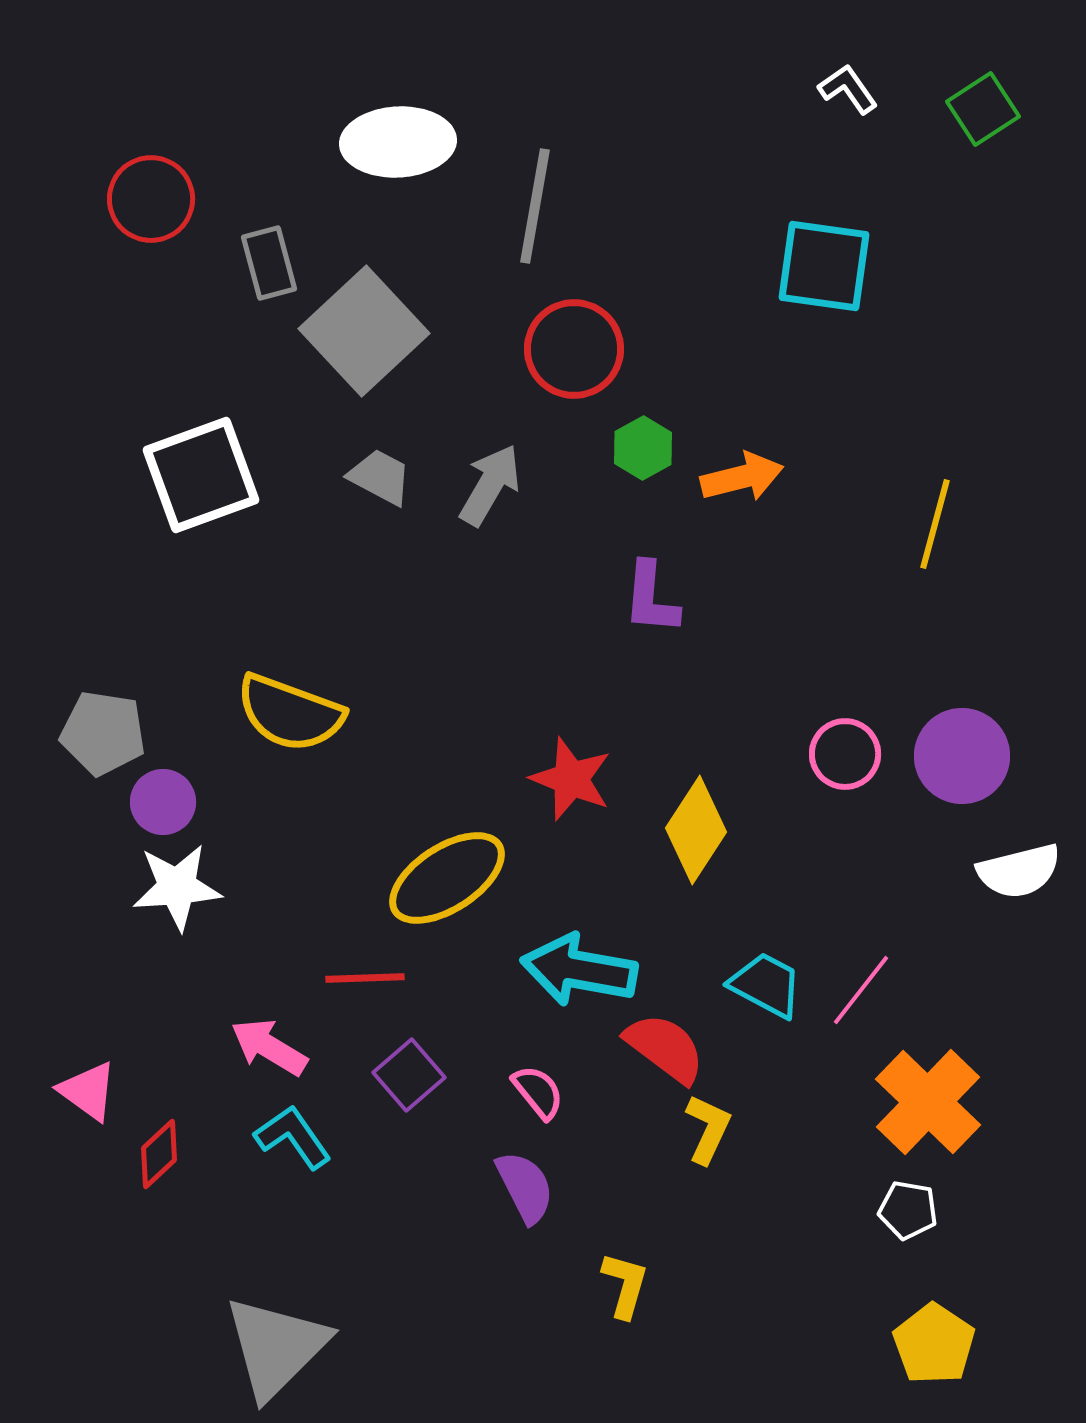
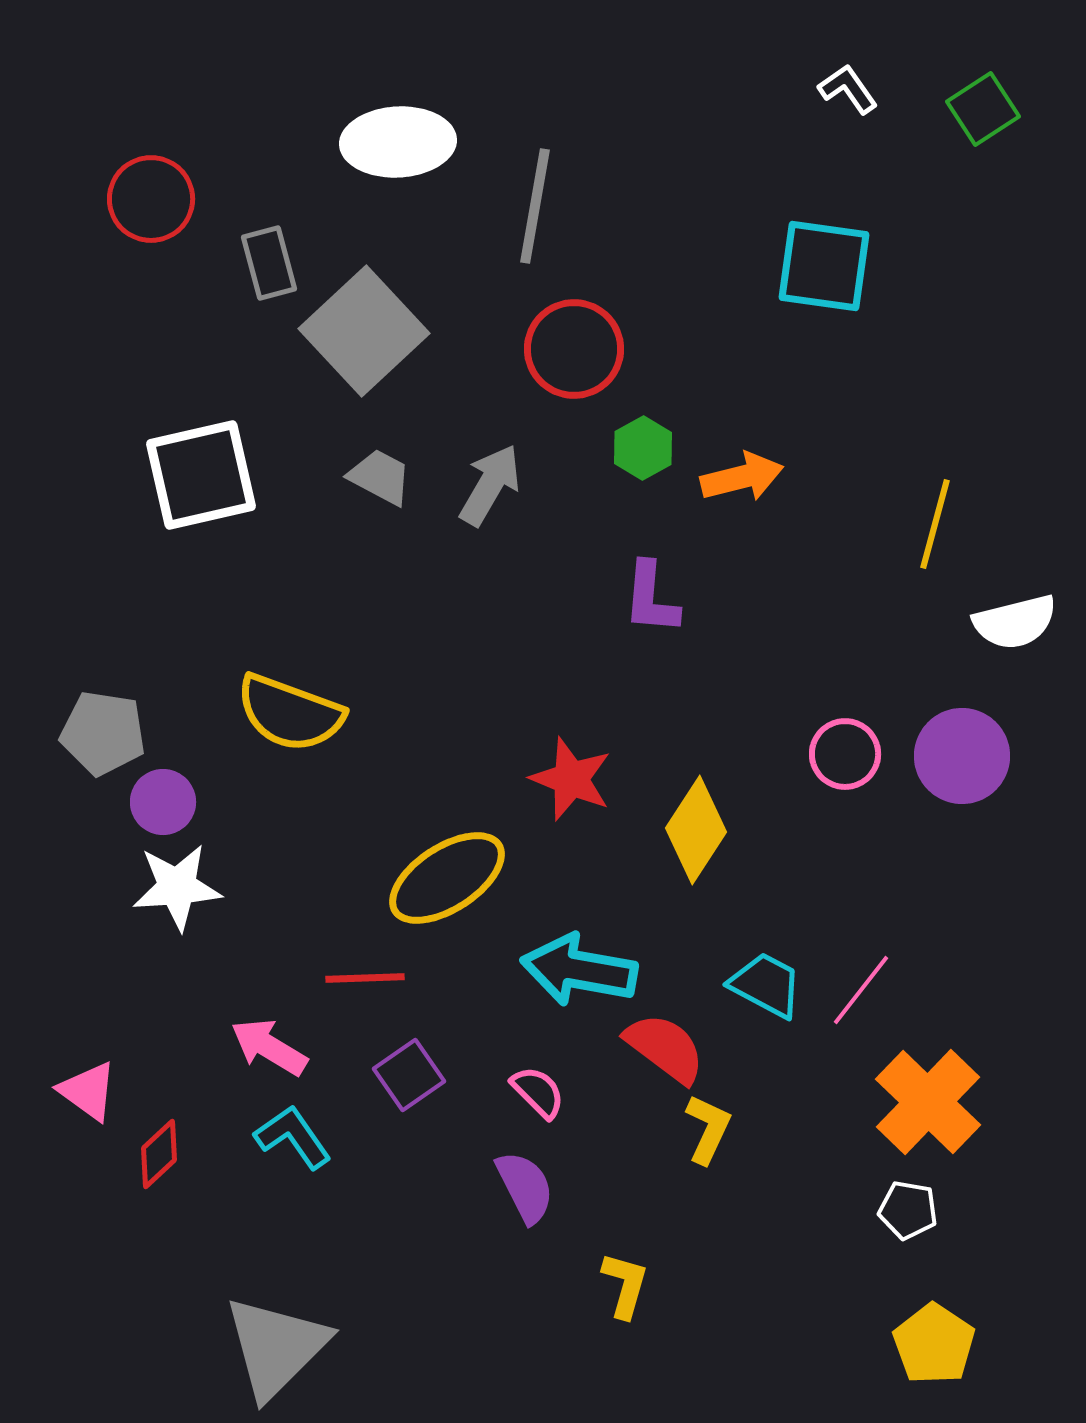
white square at (201, 475): rotated 7 degrees clockwise
white semicircle at (1019, 871): moved 4 px left, 249 px up
purple square at (409, 1075): rotated 6 degrees clockwise
pink semicircle at (538, 1092): rotated 6 degrees counterclockwise
